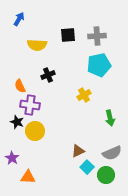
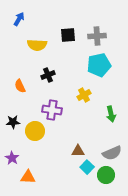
purple cross: moved 22 px right, 5 px down
green arrow: moved 1 px right, 4 px up
black star: moved 4 px left; rotated 24 degrees counterclockwise
brown triangle: rotated 24 degrees clockwise
